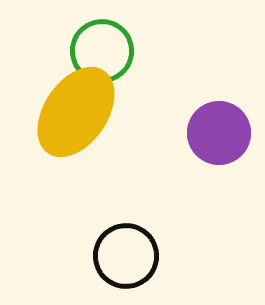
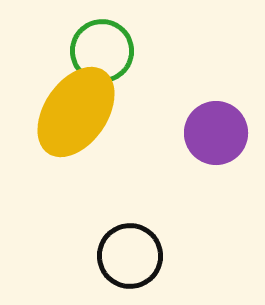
purple circle: moved 3 px left
black circle: moved 4 px right
